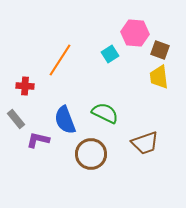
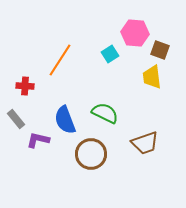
yellow trapezoid: moved 7 px left
